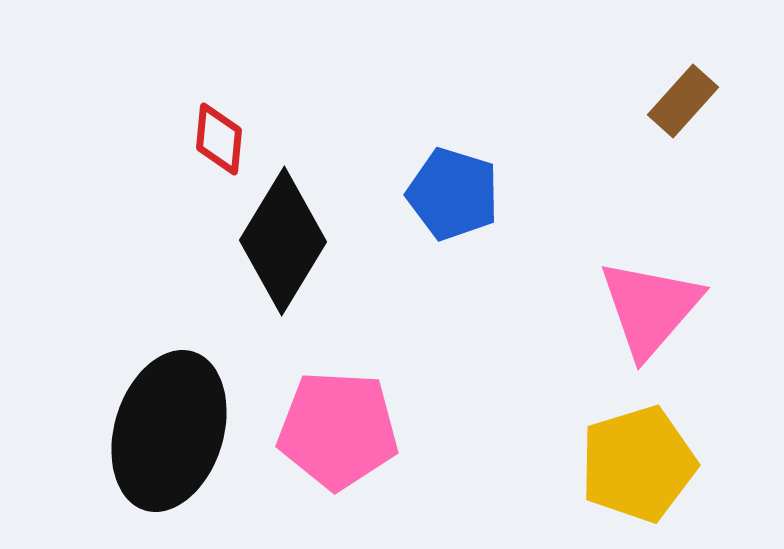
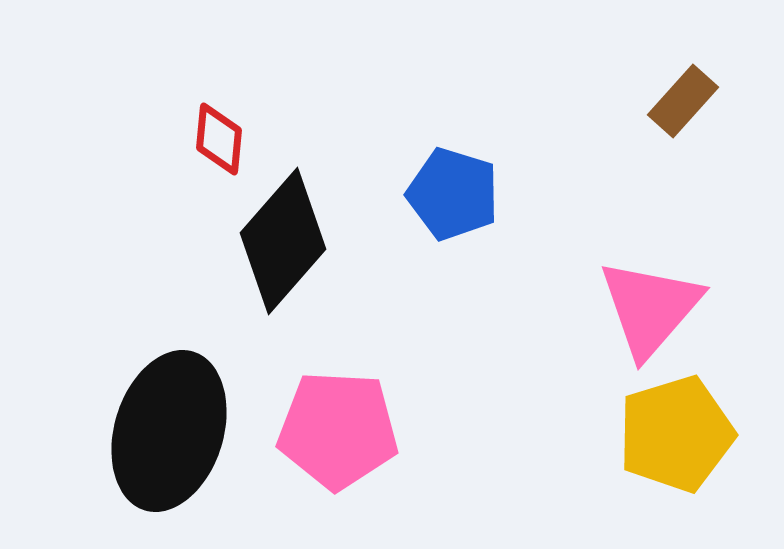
black diamond: rotated 10 degrees clockwise
yellow pentagon: moved 38 px right, 30 px up
